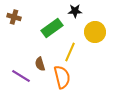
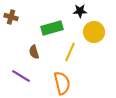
black star: moved 5 px right
brown cross: moved 3 px left
green rectangle: rotated 20 degrees clockwise
yellow circle: moved 1 px left
brown semicircle: moved 6 px left, 12 px up
orange semicircle: moved 6 px down
